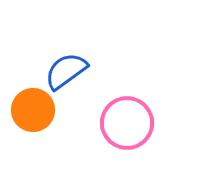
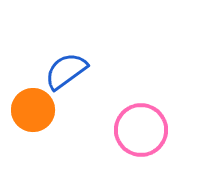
pink circle: moved 14 px right, 7 px down
